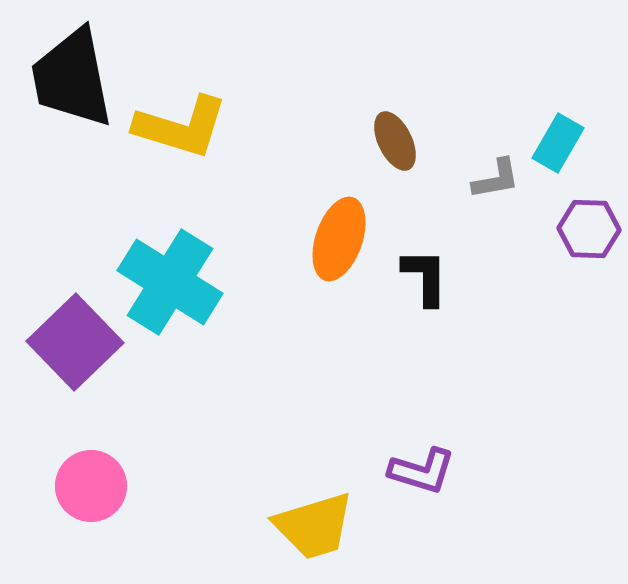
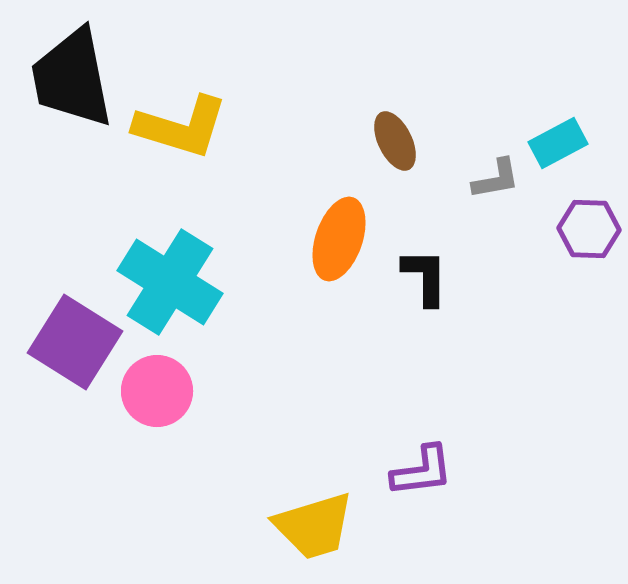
cyan rectangle: rotated 32 degrees clockwise
purple square: rotated 14 degrees counterclockwise
purple L-shape: rotated 24 degrees counterclockwise
pink circle: moved 66 px right, 95 px up
